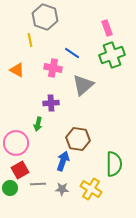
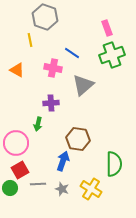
gray star: rotated 16 degrees clockwise
